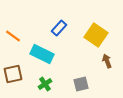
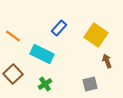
brown square: rotated 30 degrees counterclockwise
gray square: moved 9 px right
